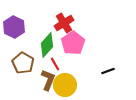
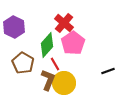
red cross: rotated 18 degrees counterclockwise
yellow circle: moved 1 px left, 2 px up
